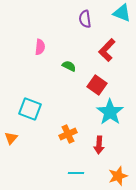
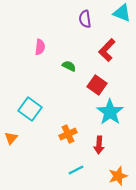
cyan square: rotated 15 degrees clockwise
cyan line: moved 3 px up; rotated 28 degrees counterclockwise
